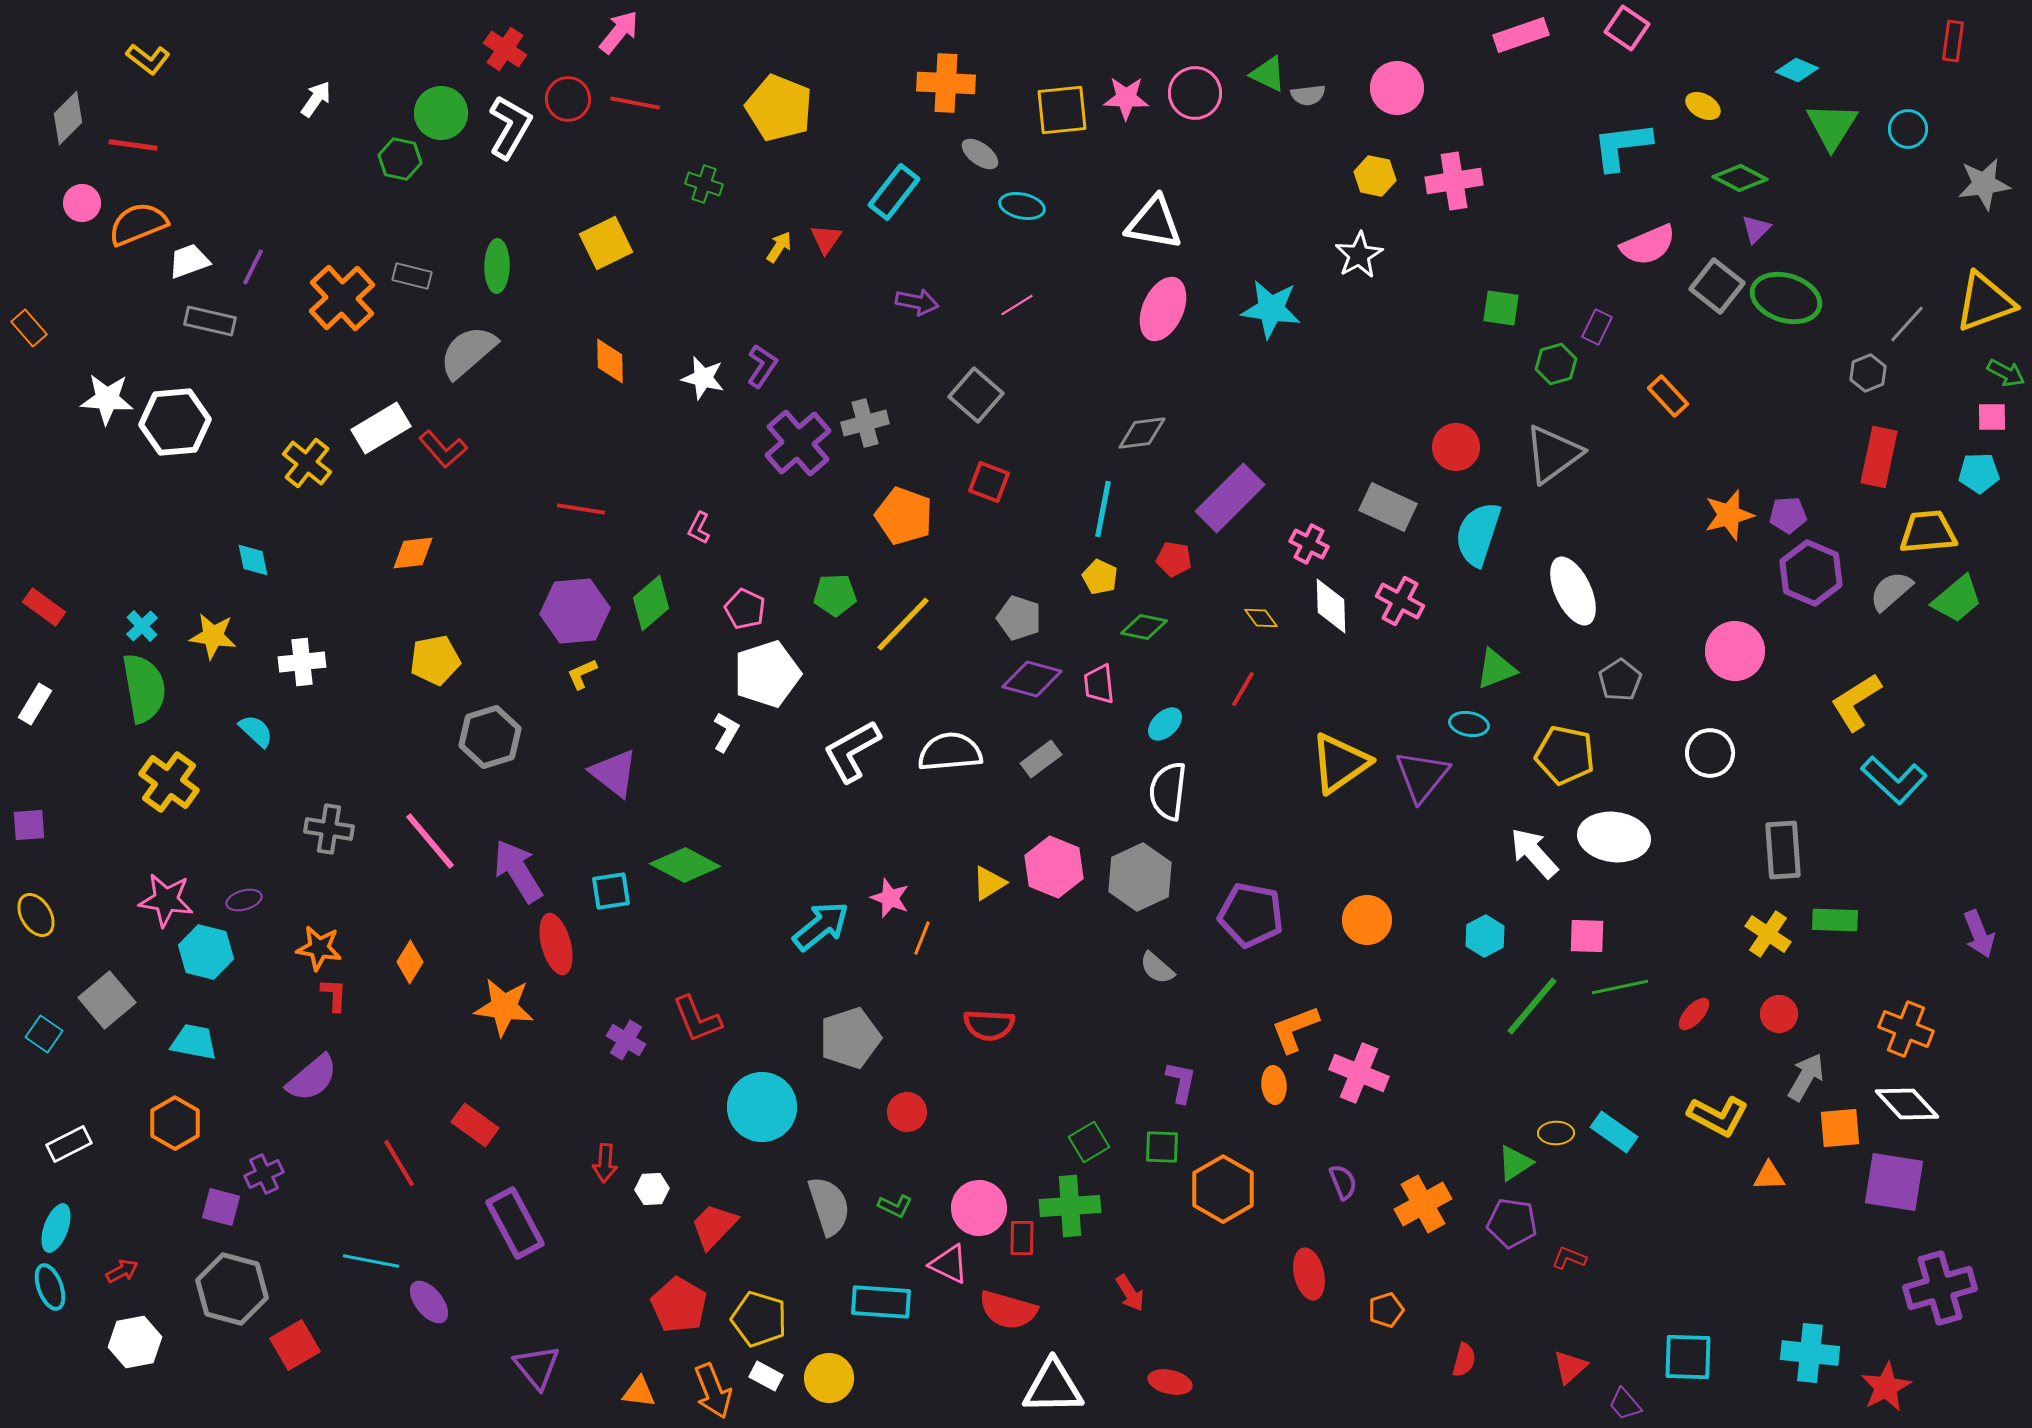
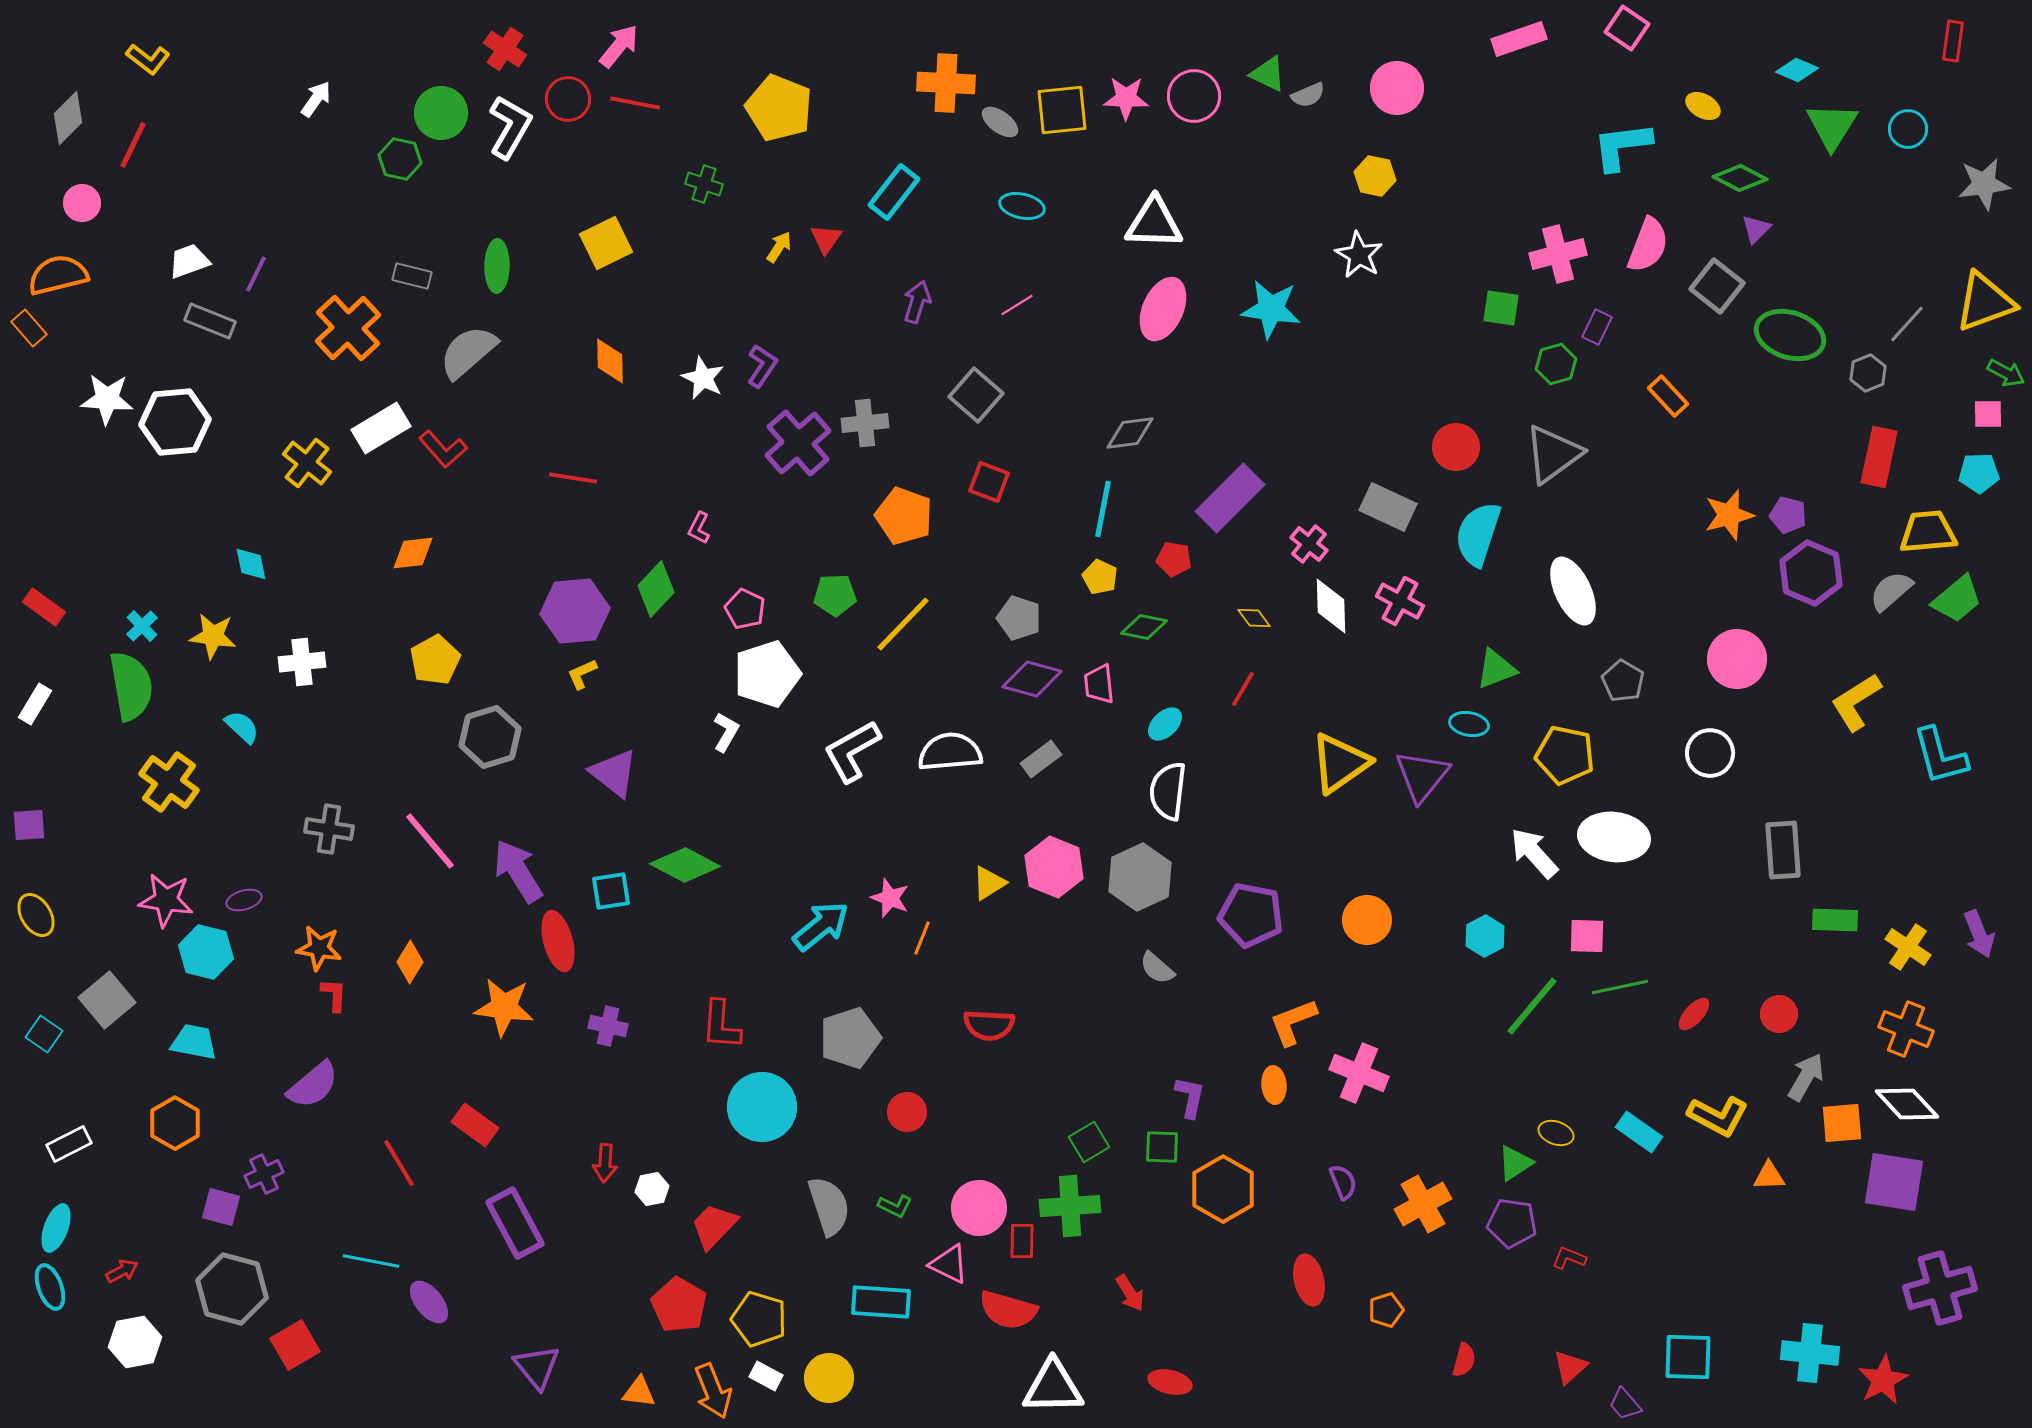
pink arrow at (619, 32): moved 14 px down
pink rectangle at (1521, 35): moved 2 px left, 4 px down
pink circle at (1195, 93): moved 1 px left, 3 px down
gray semicircle at (1308, 95): rotated 16 degrees counterclockwise
red line at (133, 145): rotated 72 degrees counterclockwise
gray ellipse at (980, 154): moved 20 px right, 32 px up
pink cross at (1454, 181): moved 104 px right, 73 px down; rotated 6 degrees counterclockwise
white triangle at (1154, 223): rotated 8 degrees counterclockwise
orange semicircle at (138, 224): moved 80 px left, 51 px down; rotated 8 degrees clockwise
pink semicircle at (1648, 245): rotated 46 degrees counterclockwise
white star at (1359, 255): rotated 12 degrees counterclockwise
purple line at (253, 267): moved 3 px right, 7 px down
orange cross at (342, 298): moved 6 px right, 30 px down
green ellipse at (1786, 298): moved 4 px right, 37 px down
purple arrow at (917, 302): rotated 84 degrees counterclockwise
gray rectangle at (210, 321): rotated 9 degrees clockwise
white star at (703, 378): rotated 12 degrees clockwise
pink square at (1992, 417): moved 4 px left, 3 px up
gray cross at (865, 423): rotated 9 degrees clockwise
gray diamond at (1142, 433): moved 12 px left
red line at (581, 509): moved 8 px left, 31 px up
purple pentagon at (1788, 515): rotated 18 degrees clockwise
pink cross at (1309, 544): rotated 12 degrees clockwise
cyan diamond at (253, 560): moved 2 px left, 4 px down
green diamond at (651, 603): moved 5 px right, 14 px up; rotated 6 degrees counterclockwise
yellow diamond at (1261, 618): moved 7 px left
pink circle at (1735, 651): moved 2 px right, 8 px down
yellow pentagon at (435, 660): rotated 18 degrees counterclockwise
gray pentagon at (1620, 680): moved 3 px right, 1 px down; rotated 9 degrees counterclockwise
green semicircle at (144, 688): moved 13 px left, 2 px up
cyan semicircle at (256, 731): moved 14 px left, 4 px up
cyan L-shape at (1894, 780): moved 46 px right, 24 px up; rotated 32 degrees clockwise
yellow cross at (1768, 934): moved 140 px right, 13 px down
red ellipse at (556, 944): moved 2 px right, 3 px up
red L-shape at (697, 1019): moved 24 px right, 6 px down; rotated 26 degrees clockwise
orange L-shape at (1295, 1029): moved 2 px left, 7 px up
purple cross at (626, 1040): moved 18 px left, 14 px up; rotated 18 degrees counterclockwise
purple semicircle at (312, 1078): moved 1 px right, 7 px down
purple L-shape at (1181, 1082): moved 9 px right, 15 px down
orange square at (1840, 1128): moved 2 px right, 5 px up
cyan rectangle at (1614, 1132): moved 25 px right
yellow ellipse at (1556, 1133): rotated 20 degrees clockwise
white hexagon at (652, 1189): rotated 8 degrees counterclockwise
red rectangle at (1022, 1238): moved 3 px down
red ellipse at (1309, 1274): moved 6 px down
red star at (1886, 1387): moved 3 px left, 7 px up
